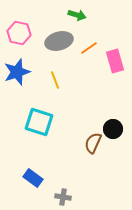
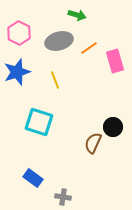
pink hexagon: rotated 15 degrees clockwise
black circle: moved 2 px up
